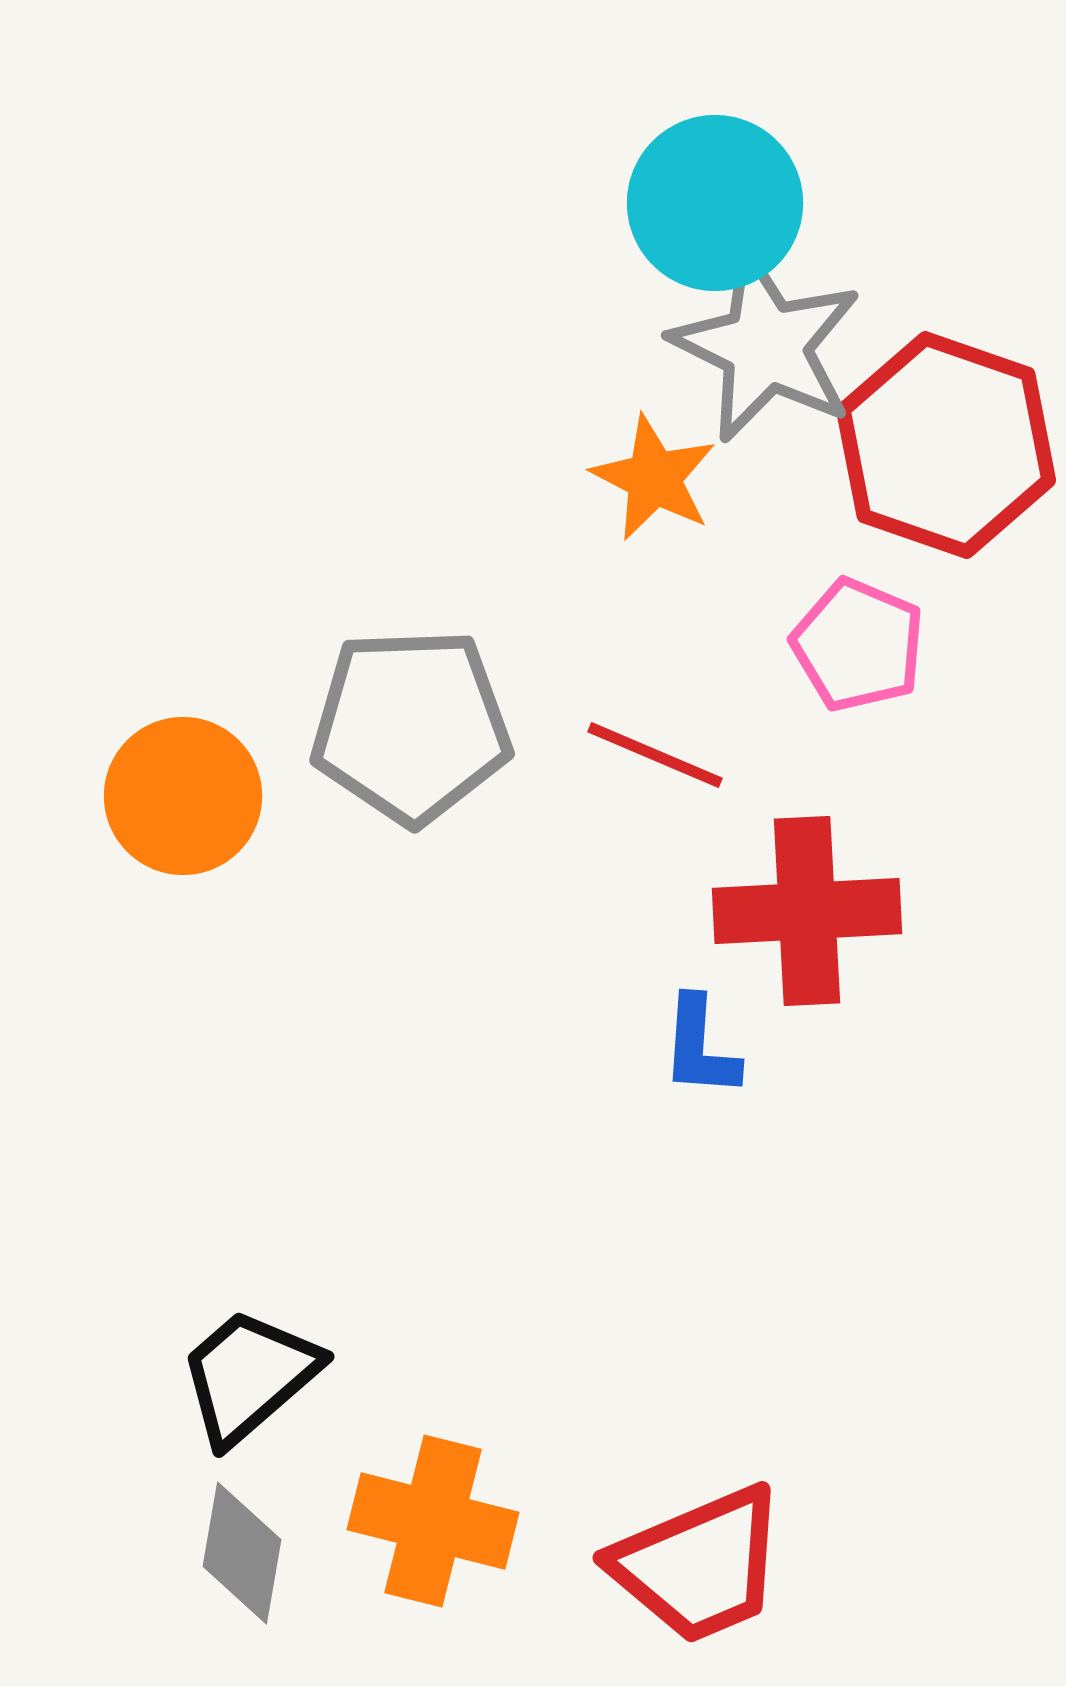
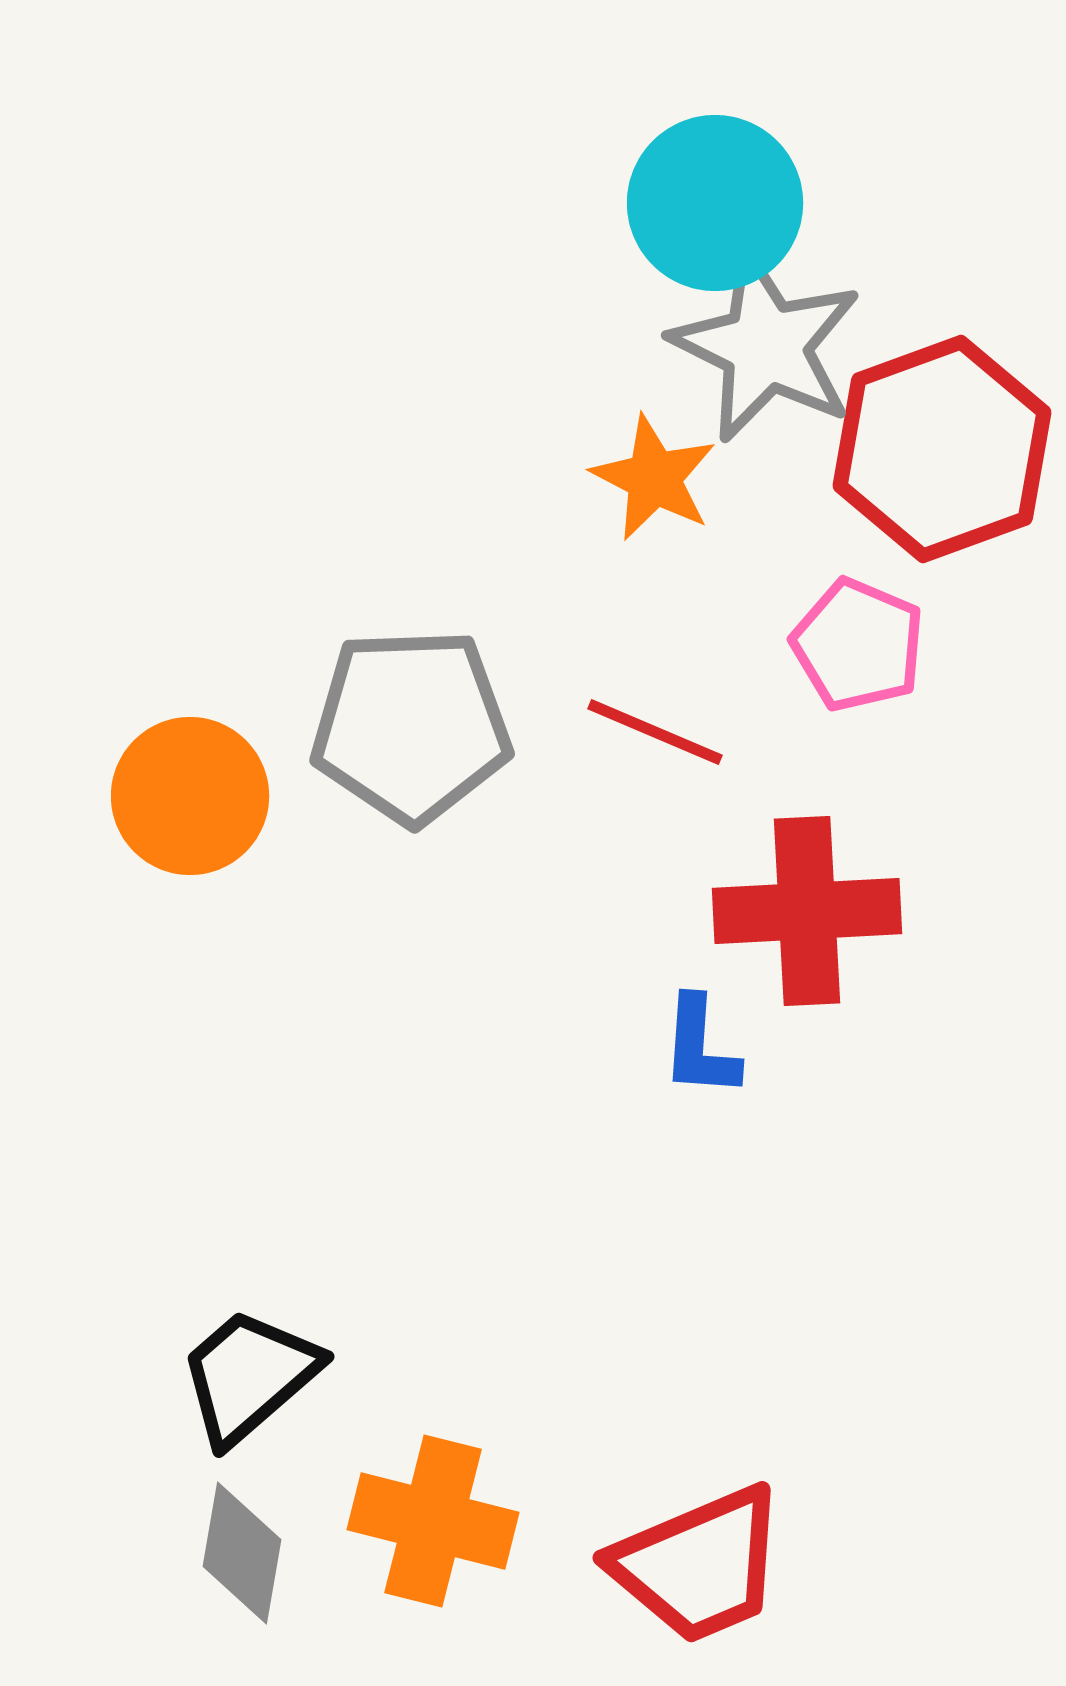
red hexagon: moved 4 px left, 4 px down; rotated 21 degrees clockwise
red line: moved 23 px up
orange circle: moved 7 px right
